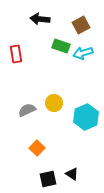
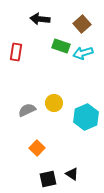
brown square: moved 1 px right, 1 px up; rotated 12 degrees counterclockwise
red rectangle: moved 2 px up; rotated 18 degrees clockwise
